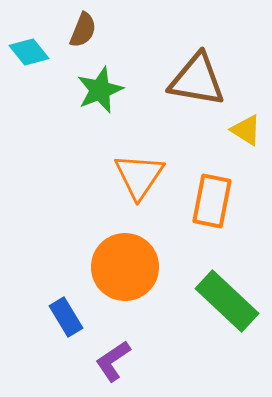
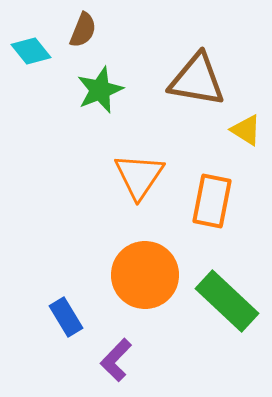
cyan diamond: moved 2 px right, 1 px up
orange circle: moved 20 px right, 8 px down
purple L-shape: moved 3 px right, 1 px up; rotated 12 degrees counterclockwise
